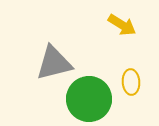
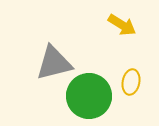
yellow ellipse: rotated 15 degrees clockwise
green circle: moved 3 px up
